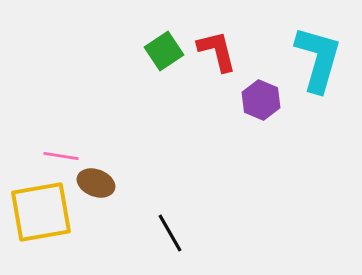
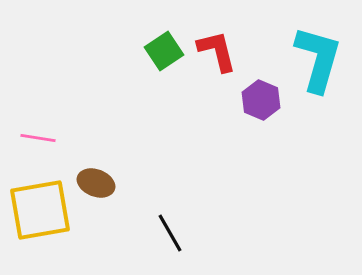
pink line: moved 23 px left, 18 px up
yellow square: moved 1 px left, 2 px up
